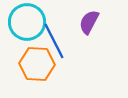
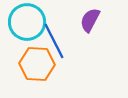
purple semicircle: moved 1 px right, 2 px up
